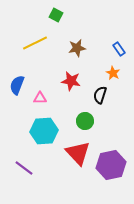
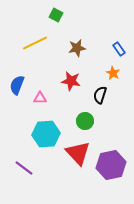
cyan hexagon: moved 2 px right, 3 px down
